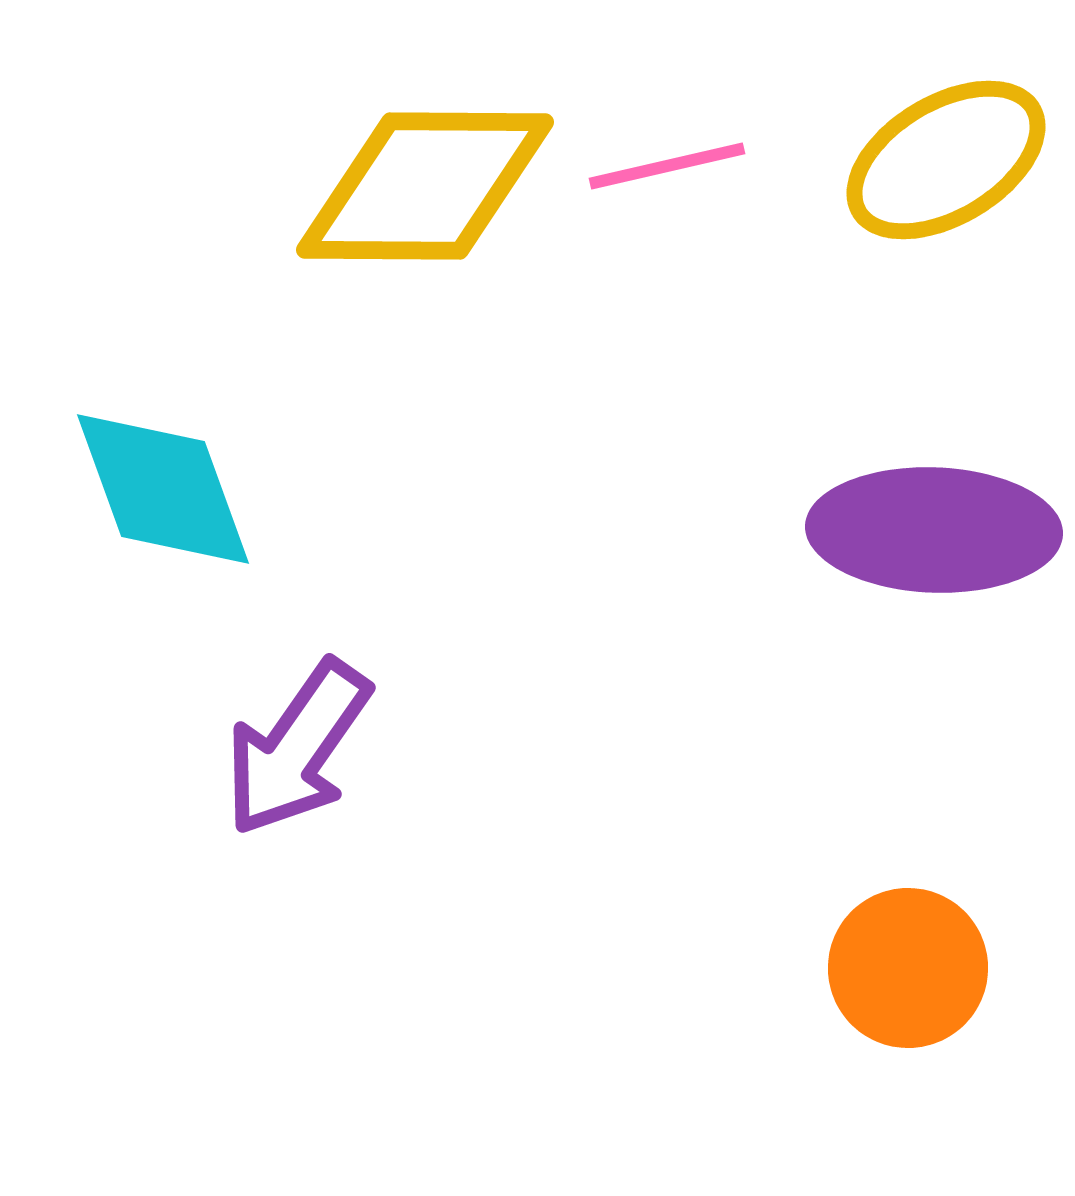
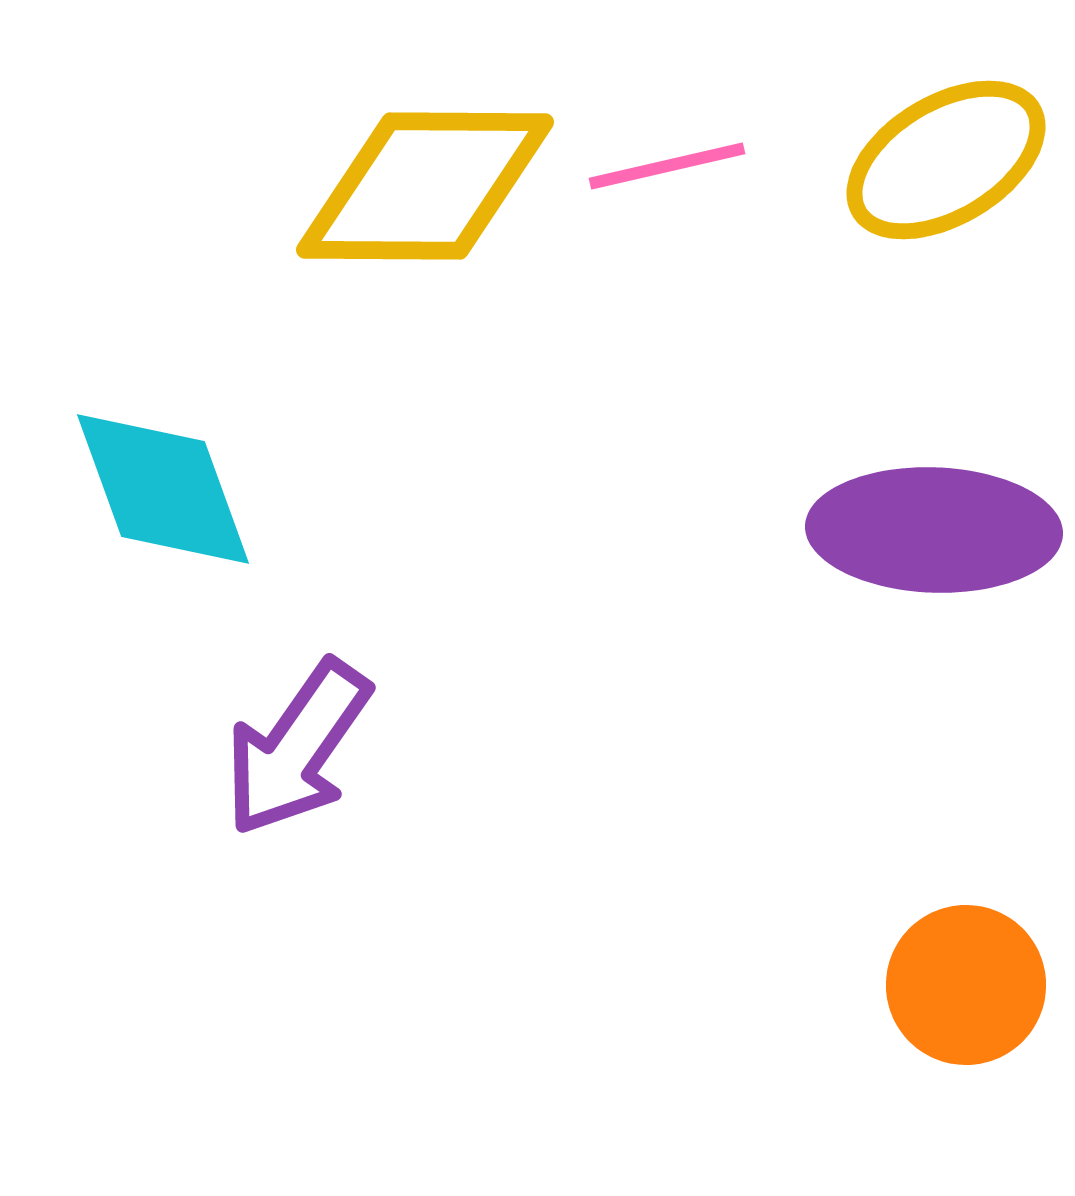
orange circle: moved 58 px right, 17 px down
